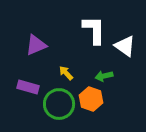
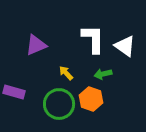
white L-shape: moved 1 px left, 9 px down
green arrow: moved 1 px left, 2 px up
purple rectangle: moved 14 px left, 5 px down
